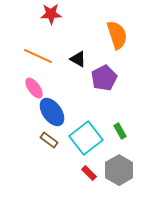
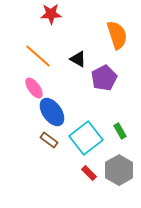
orange line: rotated 16 degrees clockwise
